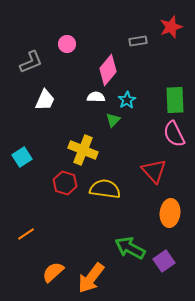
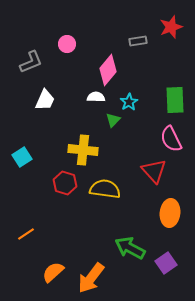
cyan star: moved 2 px right, 2 px down
pink semicircle: moved 3 px left, 5 px down
yellow cross: rotated 16 degrees counterclockwise
purple square: moved 2 px right, 2 px down
